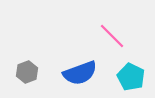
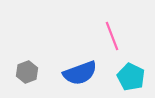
pink line: rotated 24 degrees clockwise
